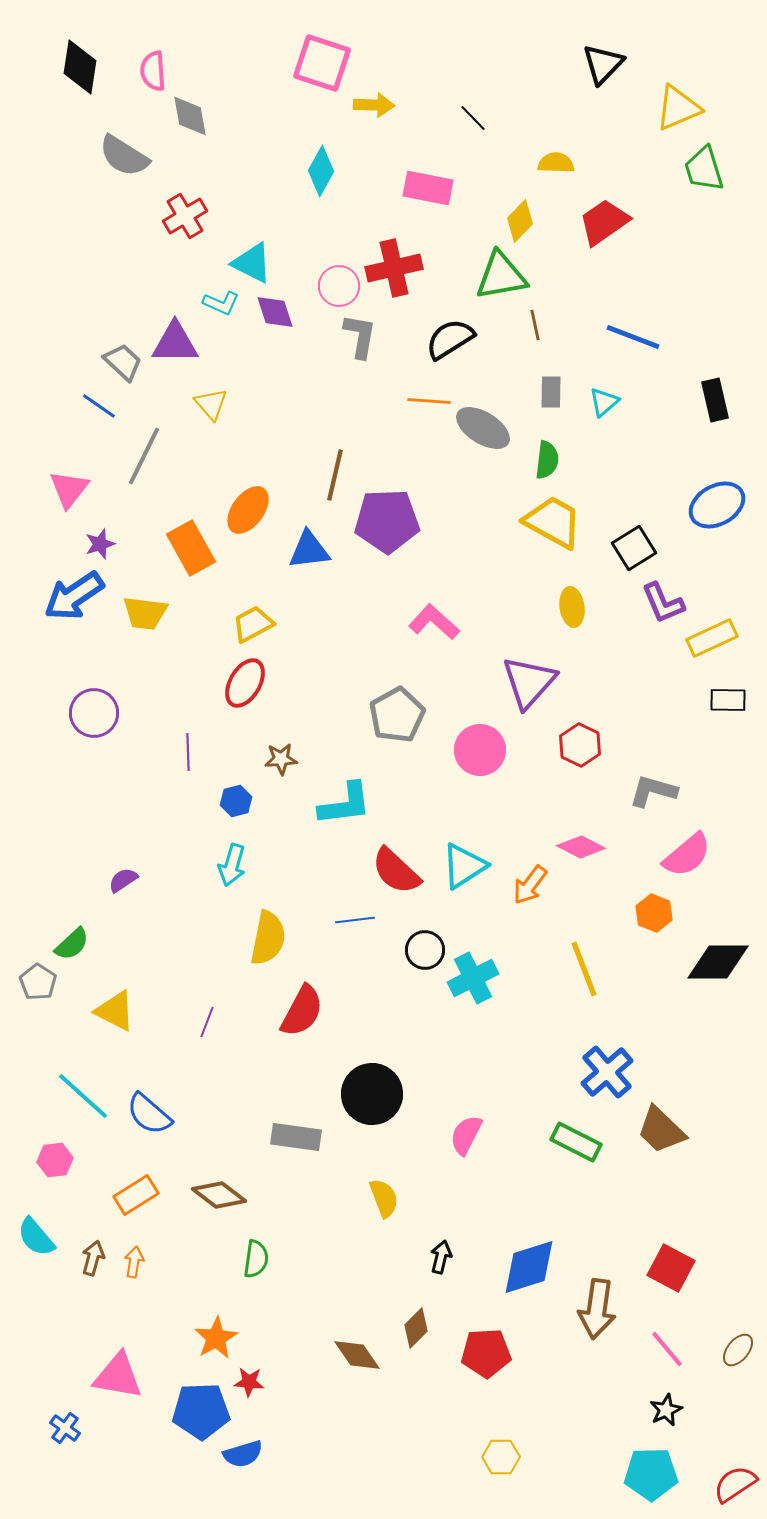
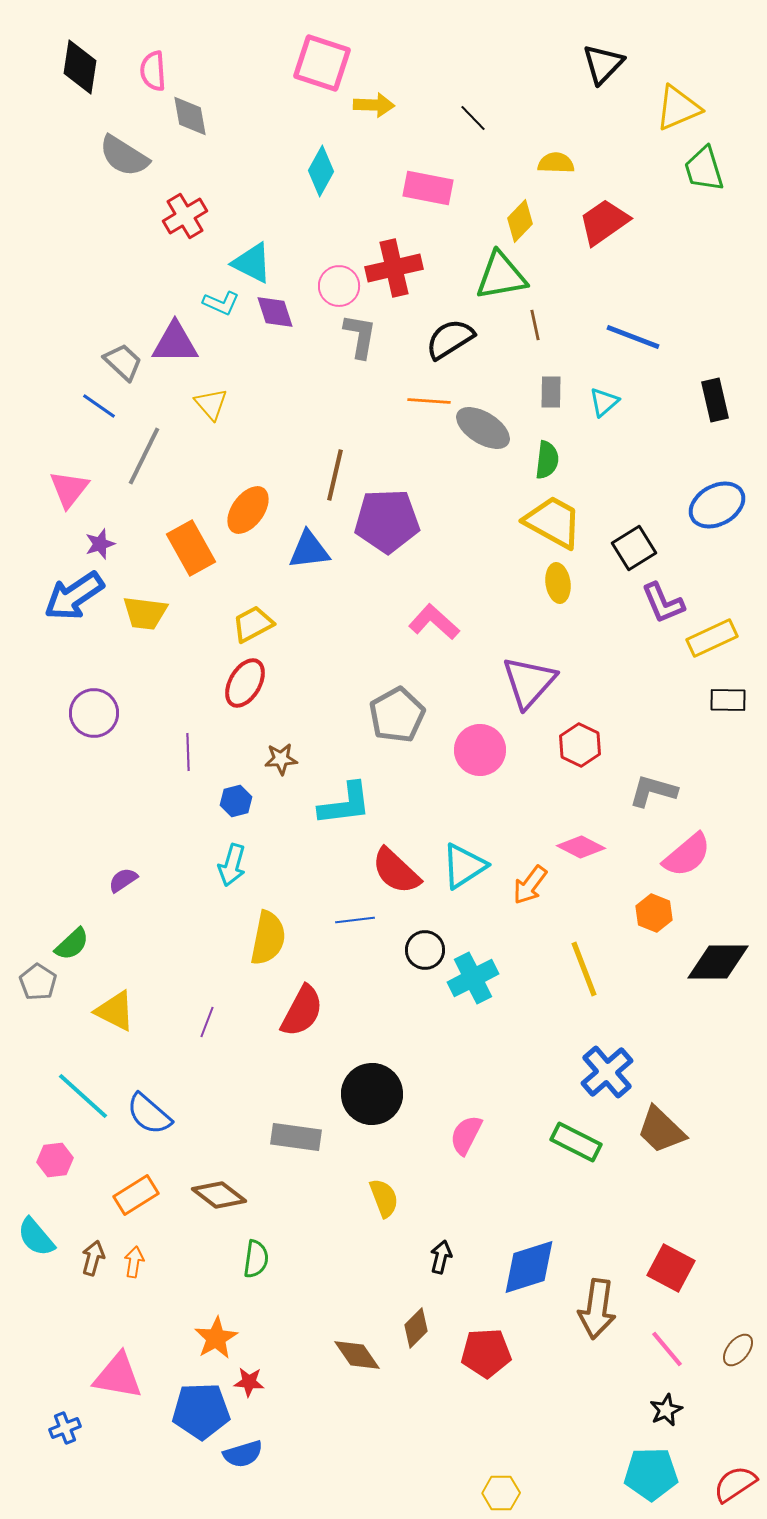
yellow ellipse at (572, 607): moved 14 px left, 24 px up
blue cross at (65, 1428): rotated 32 degrees clockwise
yellow hexagon at (501, 1457): moved 36 px down
